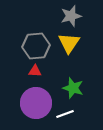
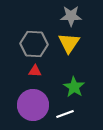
gray star: rotated 15 degrees clockwise
gray hexagon: moved 2 px left, 2 px up; rotated 8 degrees clockwise
green star: moved 1 px right, 1 px up; rotated 15 degrees clockwise
purple circle: moved 3 px left, 2 px down
